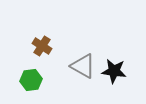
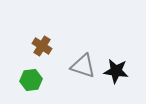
gray triangle: rotated 12 degrees counterclockwise
black star: moved 2 px right
